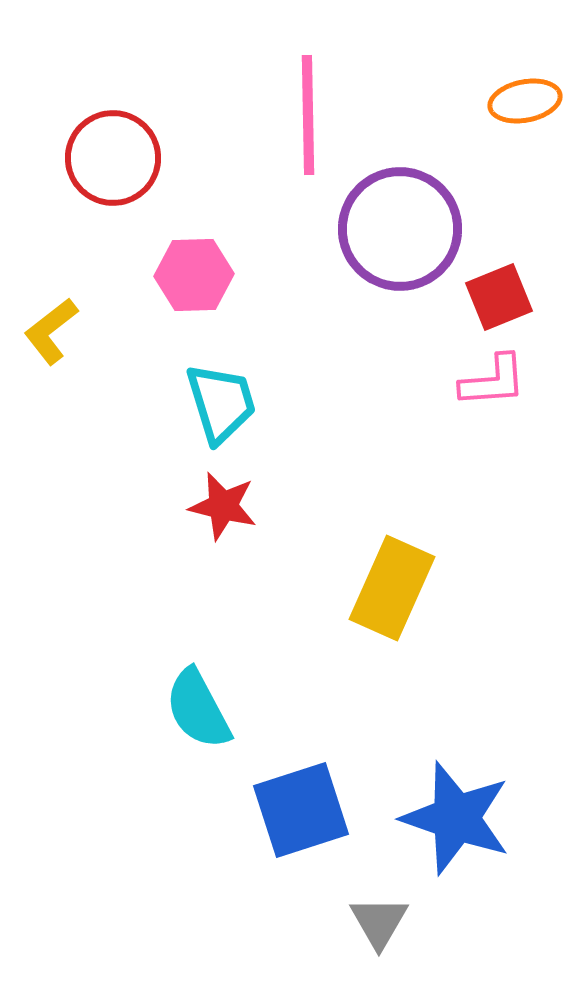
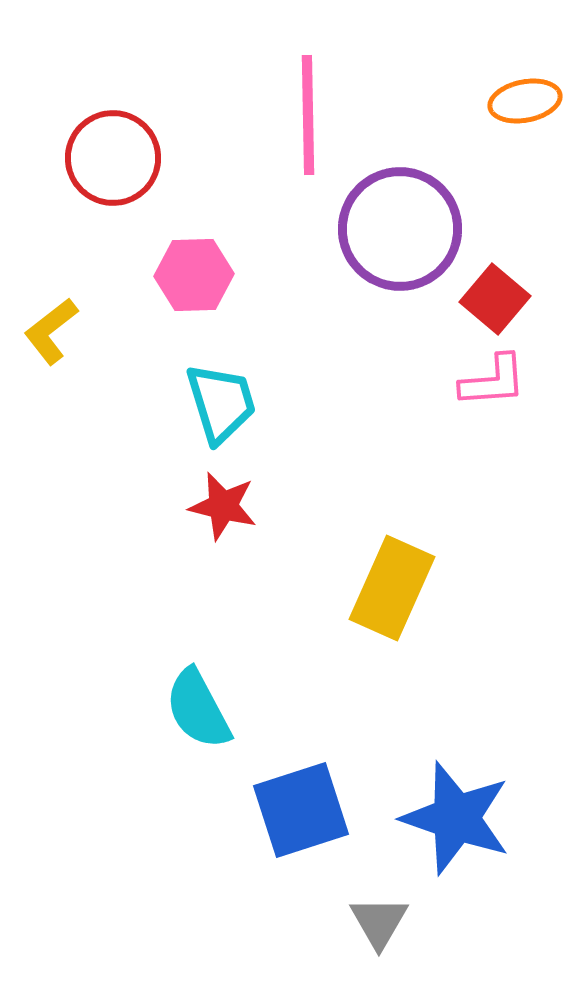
red square: moved 4 px left, 2 px down; rotated 28 degrees counterclockwise
